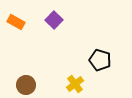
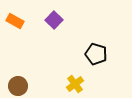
orange rectangle: moved 1 px left, 1 px up
black pentagon: moved 4 px left, 6 px up
brown circle: moved 8 px left, 1 px down
